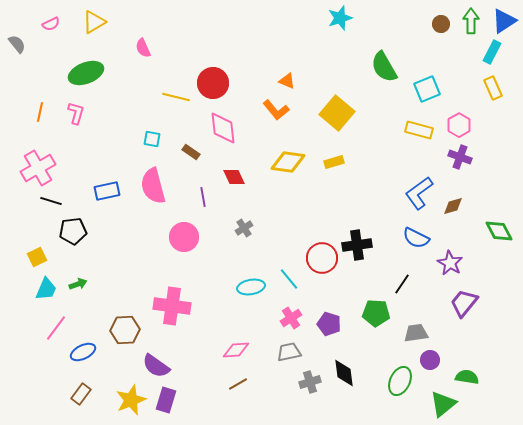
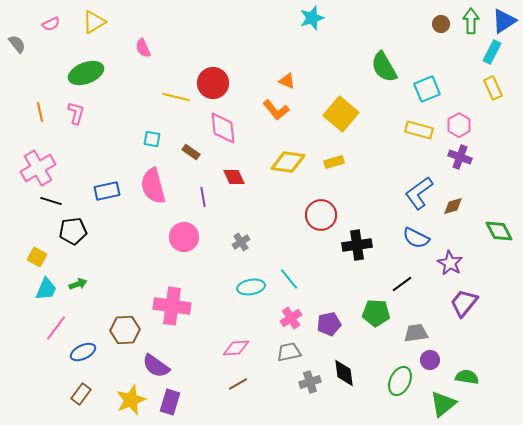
cyan star at (340, 18): moved 28 px left
orange line at (40, 112): rotated 24 degrees counterclockwise
yellow square at (337, 113): moved 4 px right, 1 px down
gray cross at (244, 228): moved 3 px left, 14 px down
yellow square at (37, 257): rotated 36 degrees counterclockwise
red circle at (322, 258): moved 1 px left, 43 px up
black line at (402, 284): rotated 20 degrees clockwise
purple pentagon at (329, 324): rotated 30 degrees counterclockwise
pink diamond at (236, 350): moved 2 px up
purple rectangle at (166, 400): moved 4 px right, 2 px down
